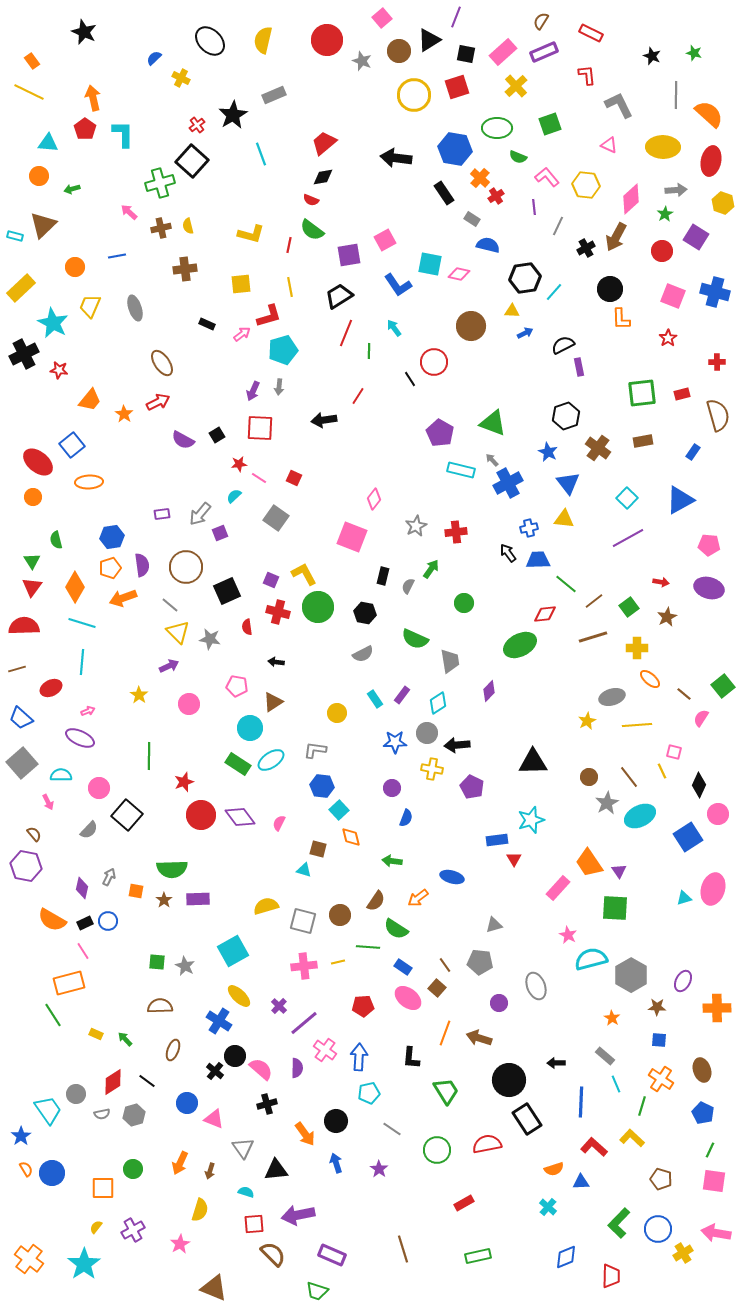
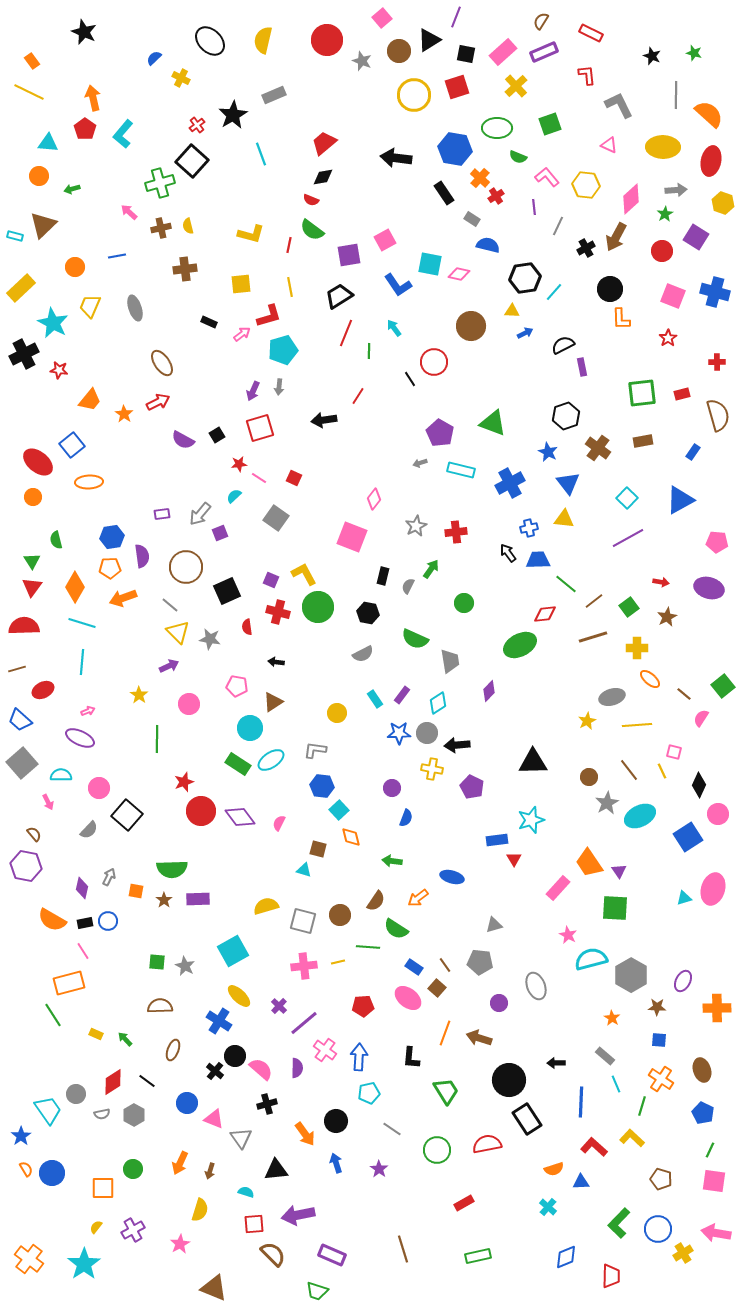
cyan L-shape at (123, 134): rotated 140 degrees counterclockwise
black rectangle at (207, 324): moved 2 px right, 2 px up
purple rectangle at (579, 367): moved 3 px right
red square at (260, 428): rotated 20 degrees counterclockwise
gray arrow at (492, 460): moved 72 px left, 3 px down; rotated 64 degrees counterclockwise
blue cross at (508, 483): moved 2 px right
pink pentagon at (709, 545): moved 8 px right, 3 px up
purple semicircle at (142, 565): moved 9 px up
orange pentagon at (110, 568): rotated 15 degrees clockwise
black hexagon at (365, 613): moved 3 px right
red ellipse at (51, 688): moved 8 px left, 2 px down
blue trapezoid at (21, 718): moved 1 px left, 2 px down
blue star at (395, 742): moved 4 px right, 9 px up
green line at (149, 756): moved 8 px right, 17 px up
brown line at (629, 777): moved 7 px up
red circle at (201, 815): moved 4 px up
black rectangle at (85, 923): rotated 14 degrees clockwise
blue rectangle at (403, 967): moved 11 px right
gray hexagon at (134, 1115): rotated 15 degrees counterclockwise
gray triangle at (243, 1148): moved 2 px left, 10 px up
